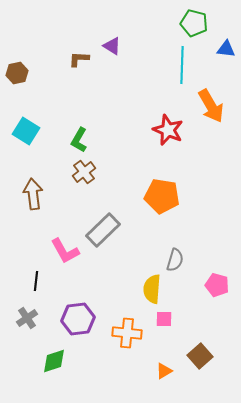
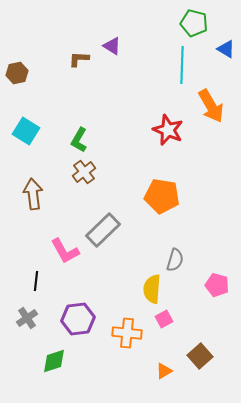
blue triangle: rotated 24 degrees clockwise
pink square: rotated 30 degrees counterclockwise
